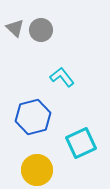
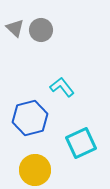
cyan L-shape: moved 10 px down
blue hexagon: moved 3 px left, 1 px down
yellow circle: moved 2 px left
